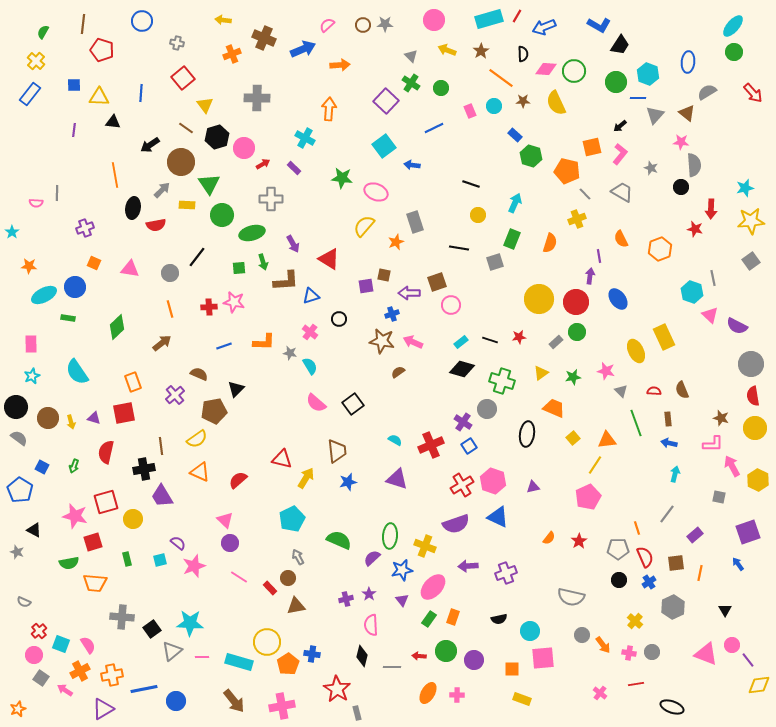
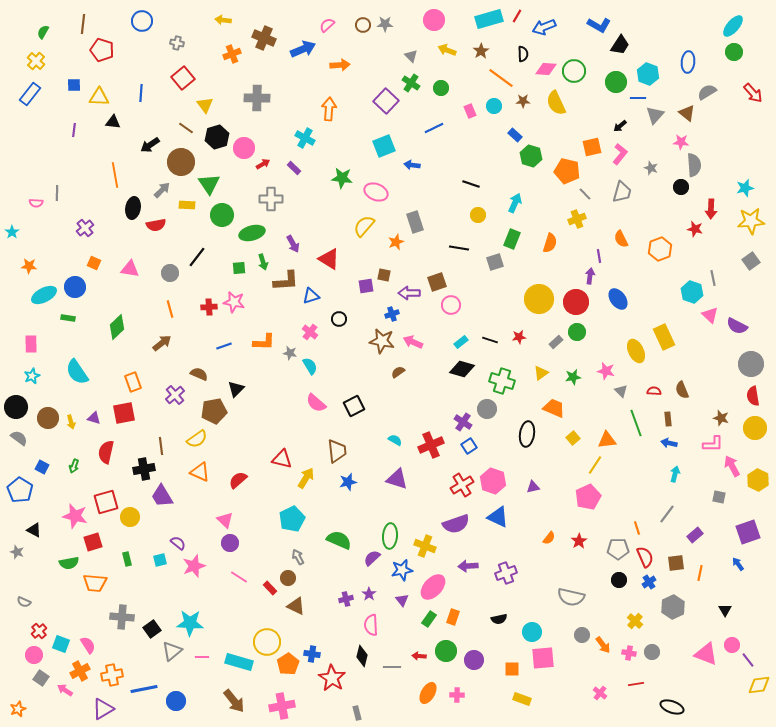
cyan square at (384, 146): rotated 15 degrees clockwise
gray trapezoid at (622, 192): rotated 75 degrees clockwise
purple cross at (85, 228): rotated 18 degrees counterclockwise
black square at (353, 404): moved 1 px right, 2 px down; rotated 10 degrees clockwise
yellow circle at (133, 519): moved 3 px left, 2 px up
brown triangle at (296, 606): rotated 36 degrees clockwise
cyan circle at (530, 631): moved 2 px right, 1 px down
red star at (337, 689): moved 5 px left, 11 px up
